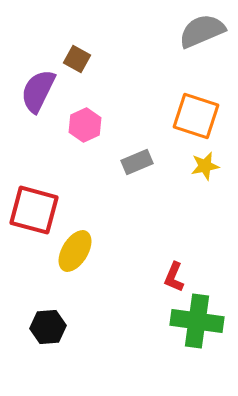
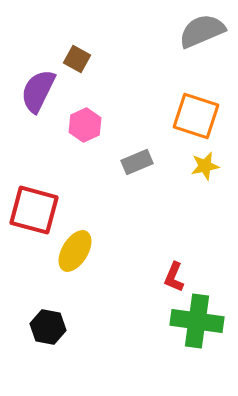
black hexagon: rotated 16 degrees clockwise
